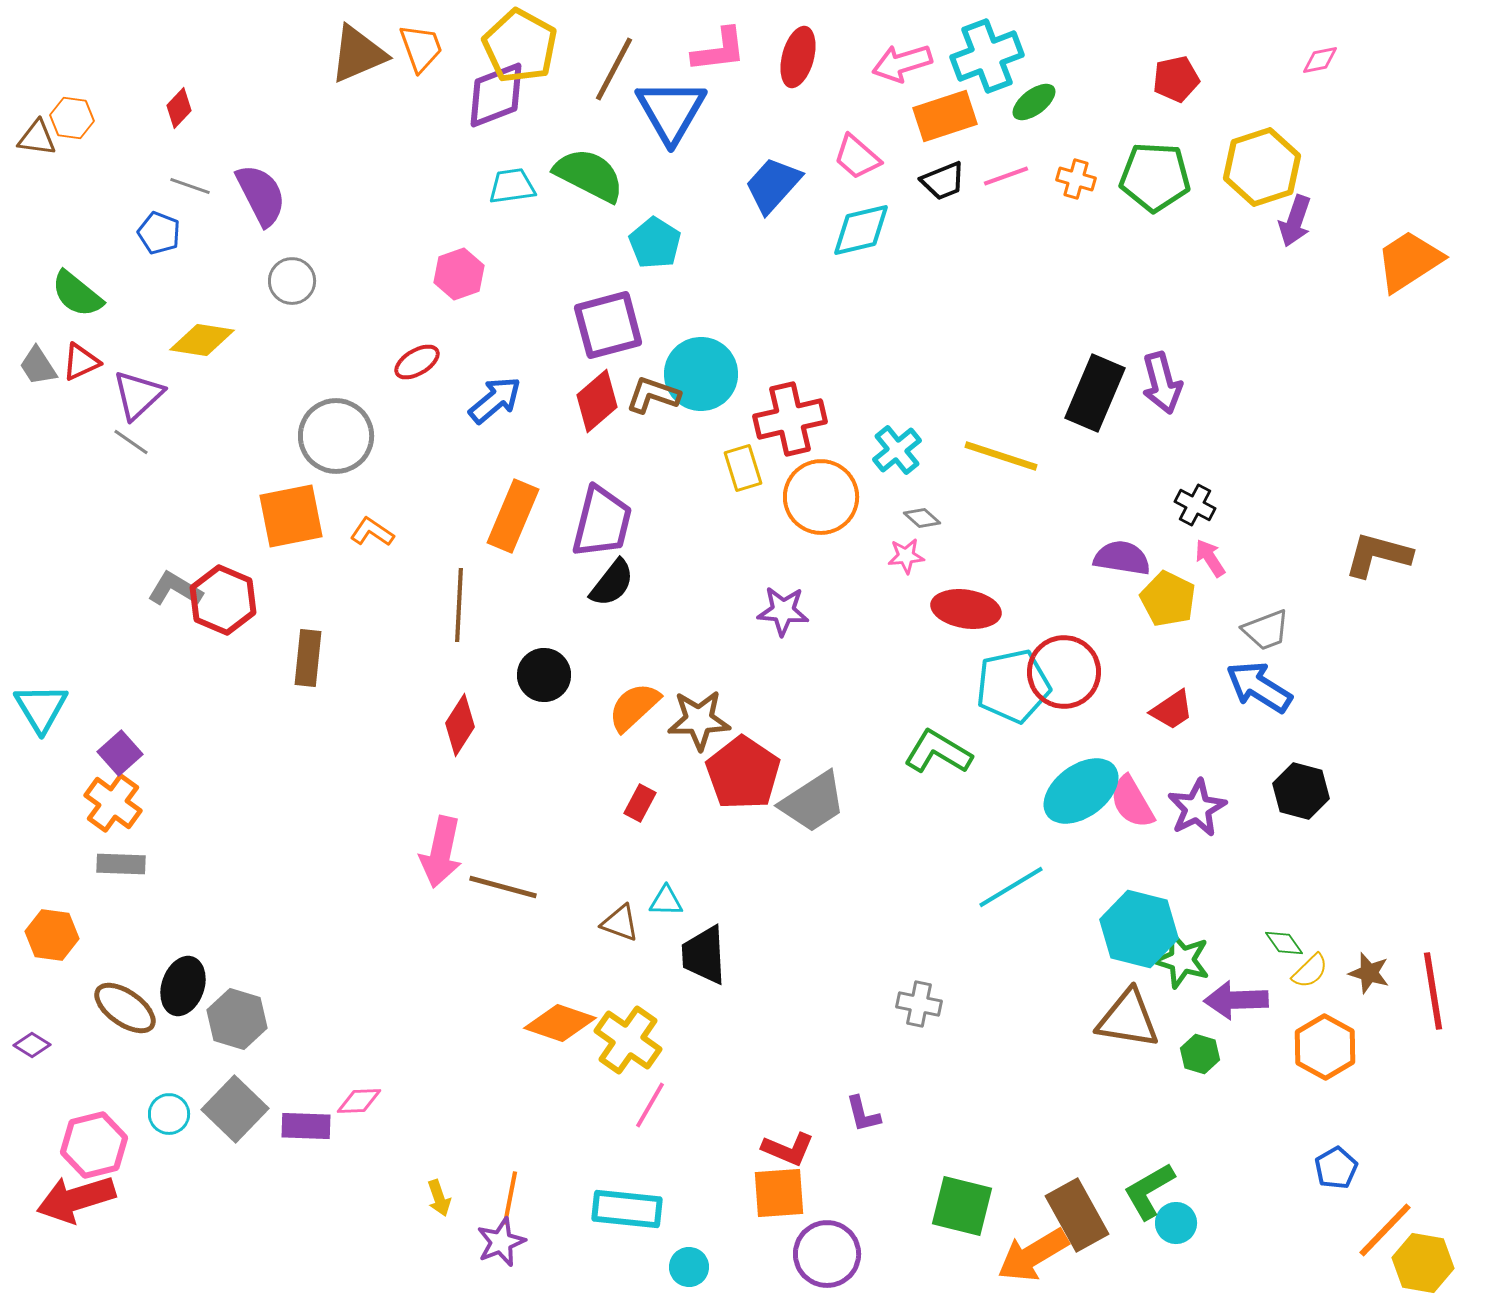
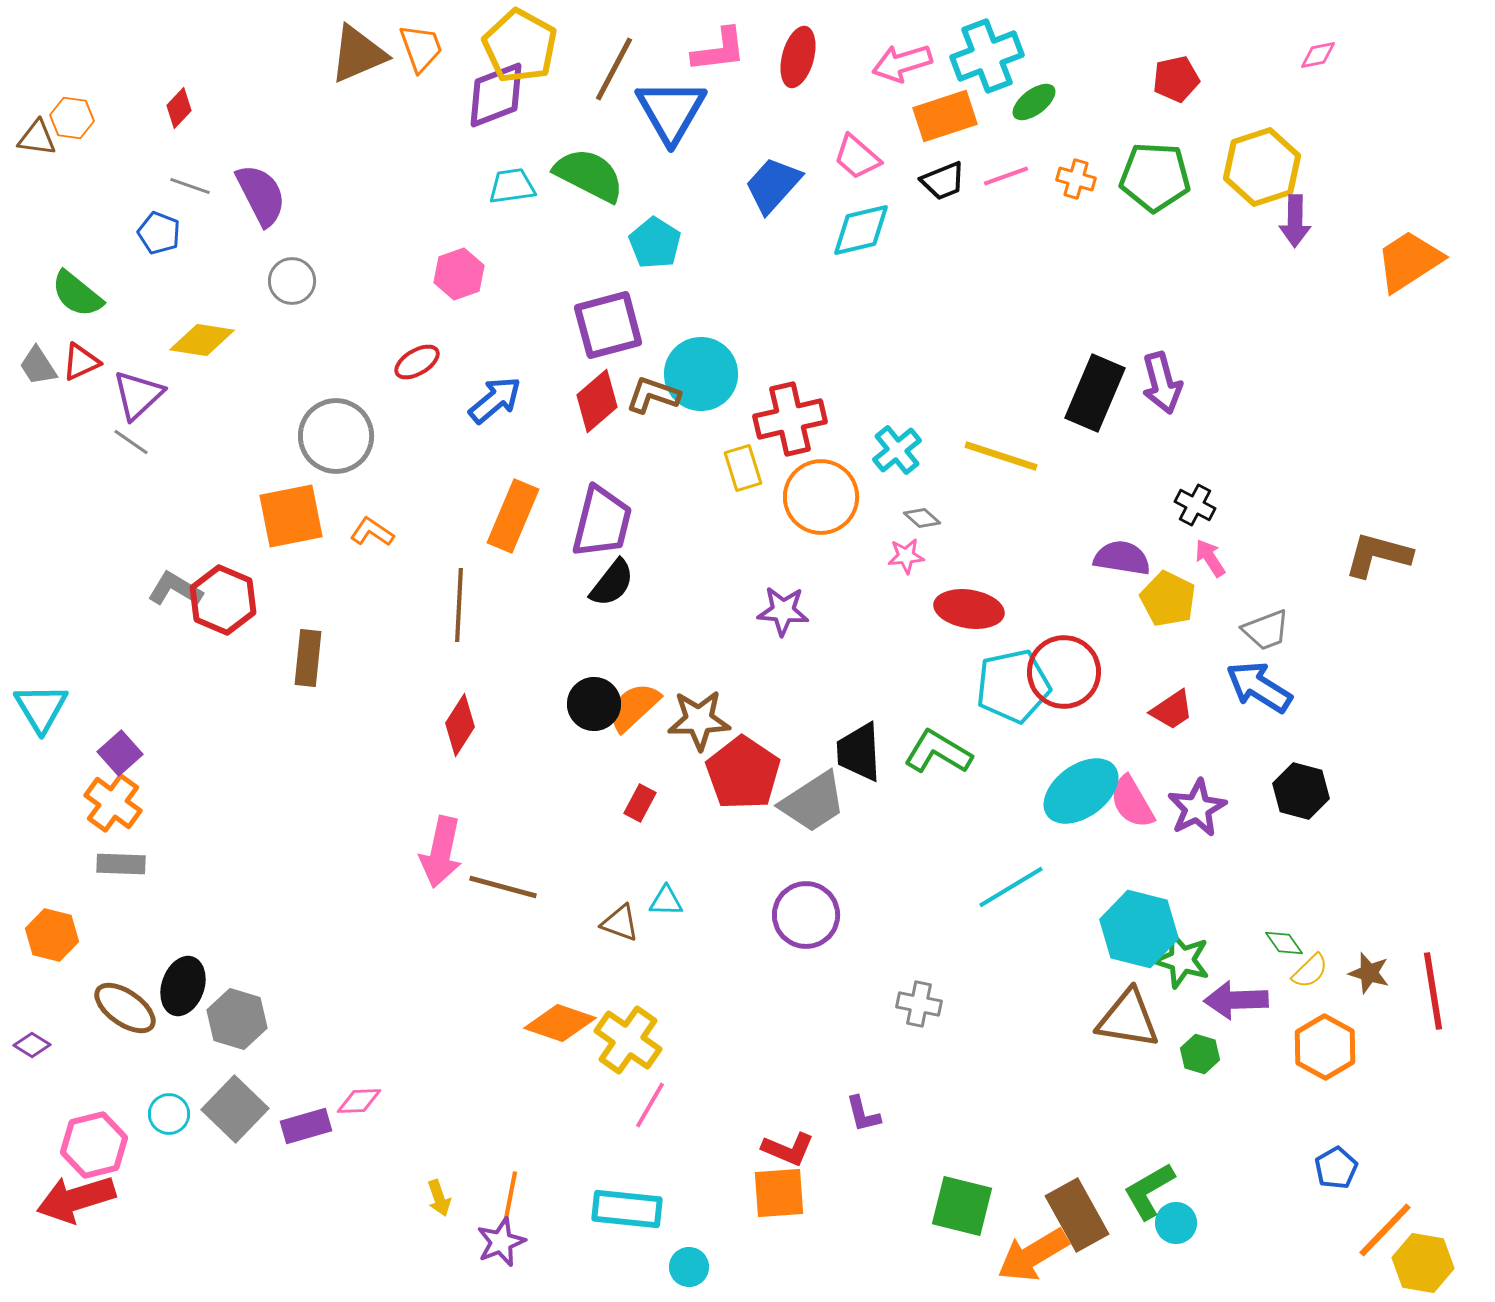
pink diamond at (1320, 60): moved 2 px left, 5 px up
purple arrow at (1295, 221): rotated 18 degrees counterclockwise
red ellipse at (966, 609): moved 3 px right
black circle at (544, 675): moved 50 px right, 29 px down
orange hexagon at (52, 935): rotated 6 degrees clockwise
black trapezoid at (704, 955): moved 155 px right, 203 px up
purple rectangle at (306, 1126): rotated 18 degrees counterclockwise
purple circle at (827, 1254): moved 21 px left, 339 px up
